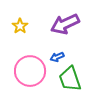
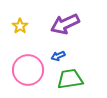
blue arrow: moved 1 px right, 1 px up
pink circle: moved 2 px left, 1 px up
green trapezoid: rotated 100 degrees clockwise
